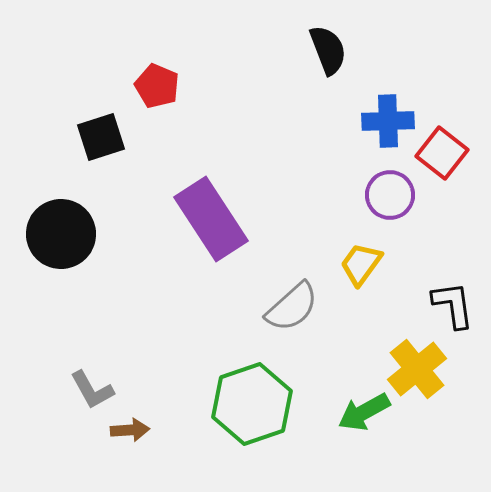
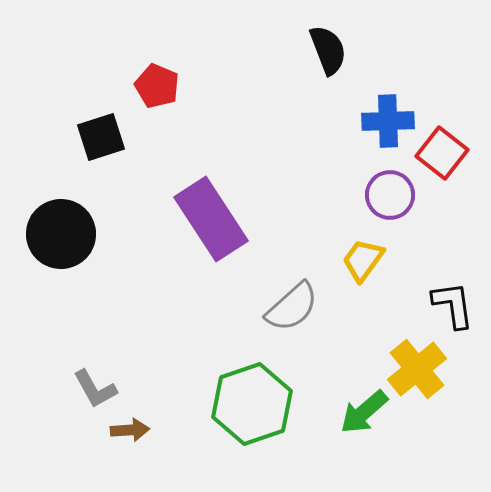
yellow trapezoid: moved 2 px right, 4 px up
gray L-shape: moved 3 px right, 1 px up
green arrow: rotated 12 degrees counterclockwise
